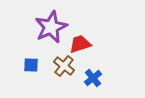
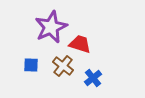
red trapezoid: rotated 35 degrees clockwise
brown cross: moved 1 px left
